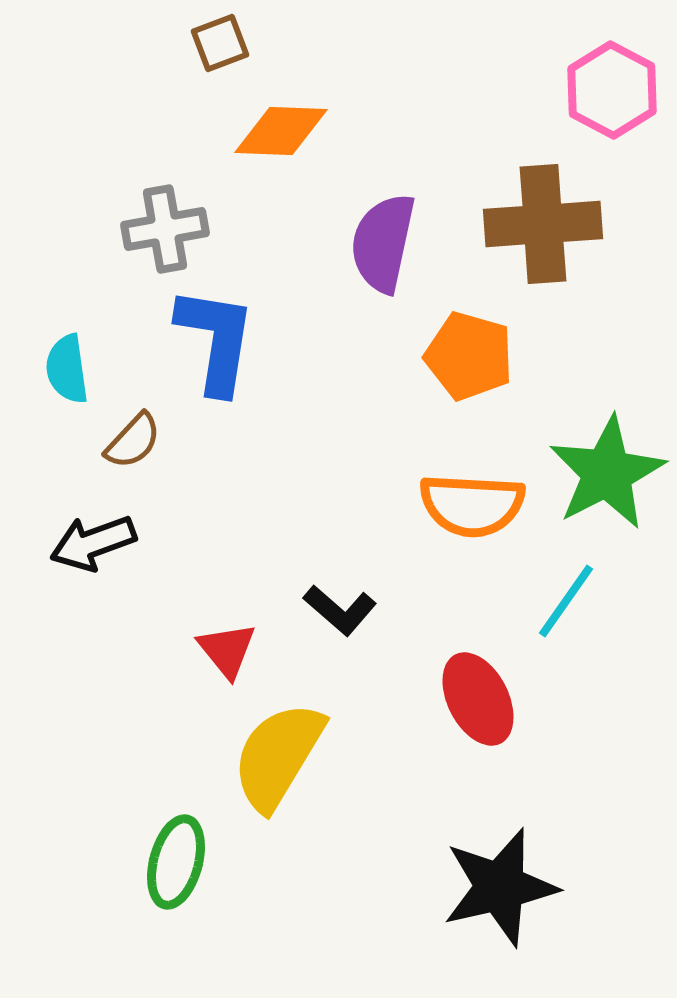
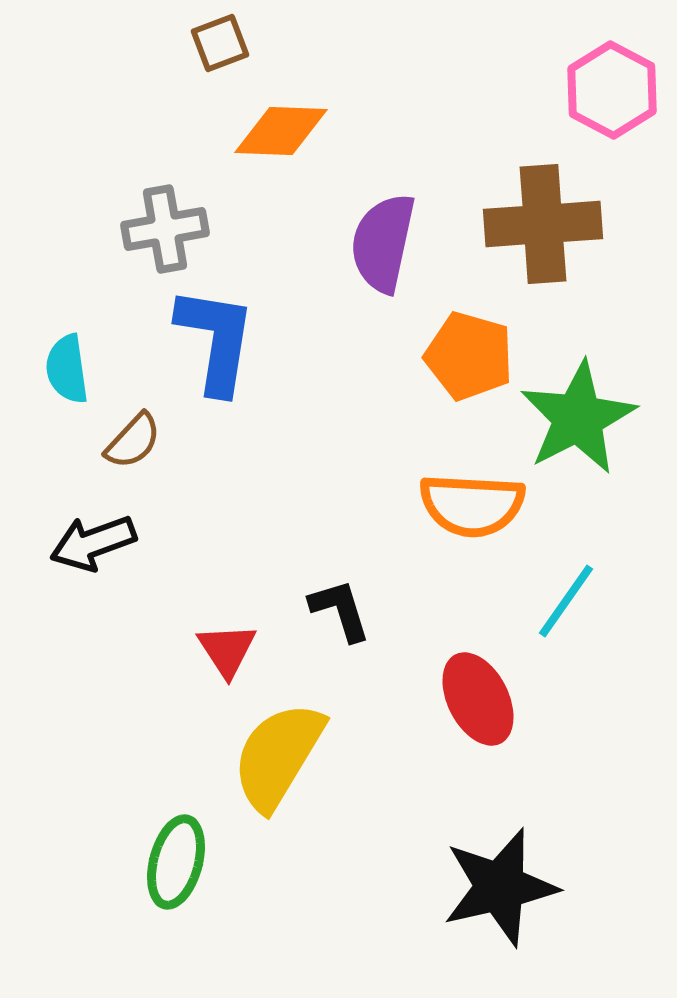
green star: moved 29 px left, 55 px up
black L-shape: rotated 148 degrees counterclockwise
red triangle: rotated 6 degrees clockwise
